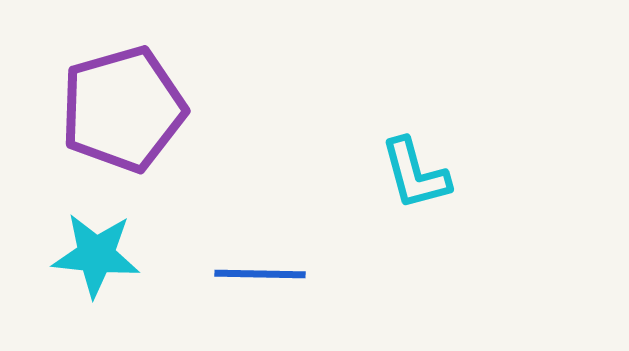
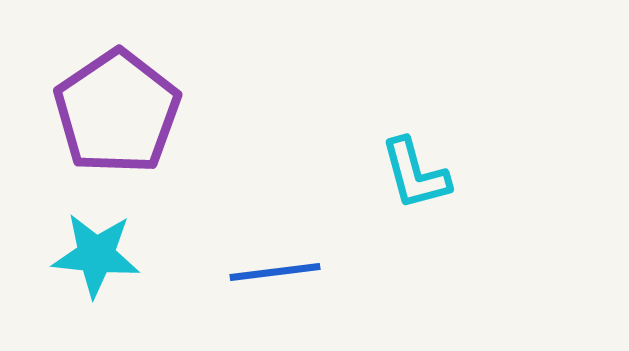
purple pentagon: moved 6 px left, 3 px down; rotated 18 degrees counterclockwise
blue line: moved 15 px right, 2 px up; rotated 8 degrees counterclockwise
